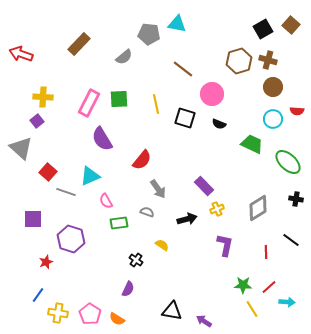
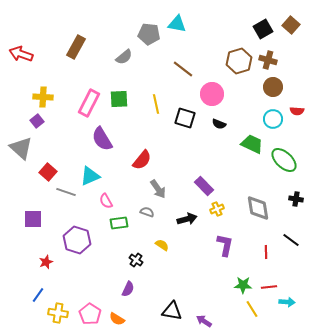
brown rectangle at (79, 44): moved 3 px left, 3 px down; rotated 15 degrees counterclockwise
green ellipse at (288, 162): moved 4 px left, 2 px up
gray diamond at (258, 208): rotated 68 degrees counterclockwise
purple hexagon at (71, 239): moved 6 px right, 1 px down
red line at (269, 287): rotated 35 degrees clockwise
